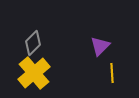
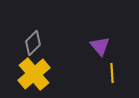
purple triangle: rotated 25 degrees counterclockwise
yellow cross: moved 1 px down
